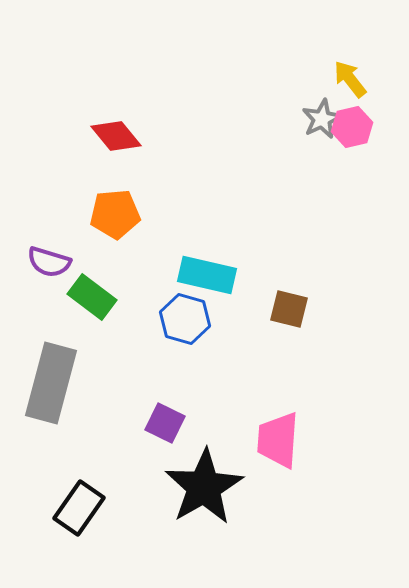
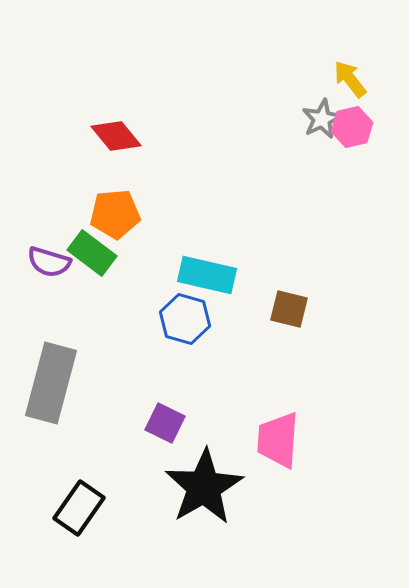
green rectangle: moved 44 px up
